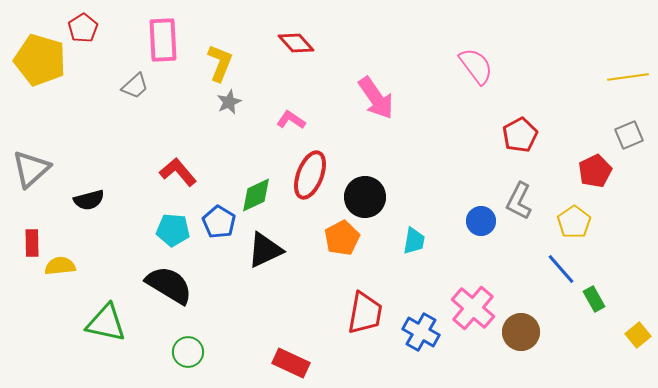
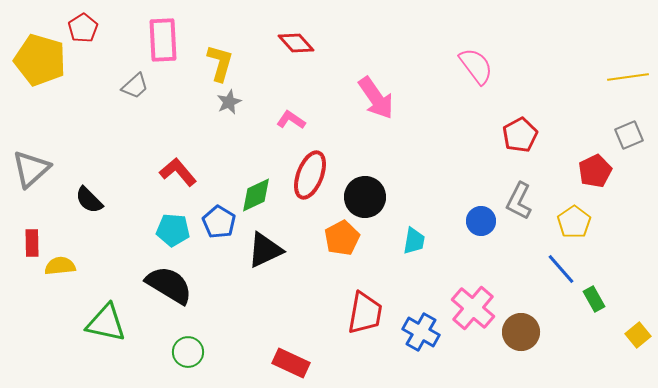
yellow L-shape at (220, 63): rotated 6 degrees counterclockwise
black semicircle at (89, 200): rotated 60 degrees clockwise
